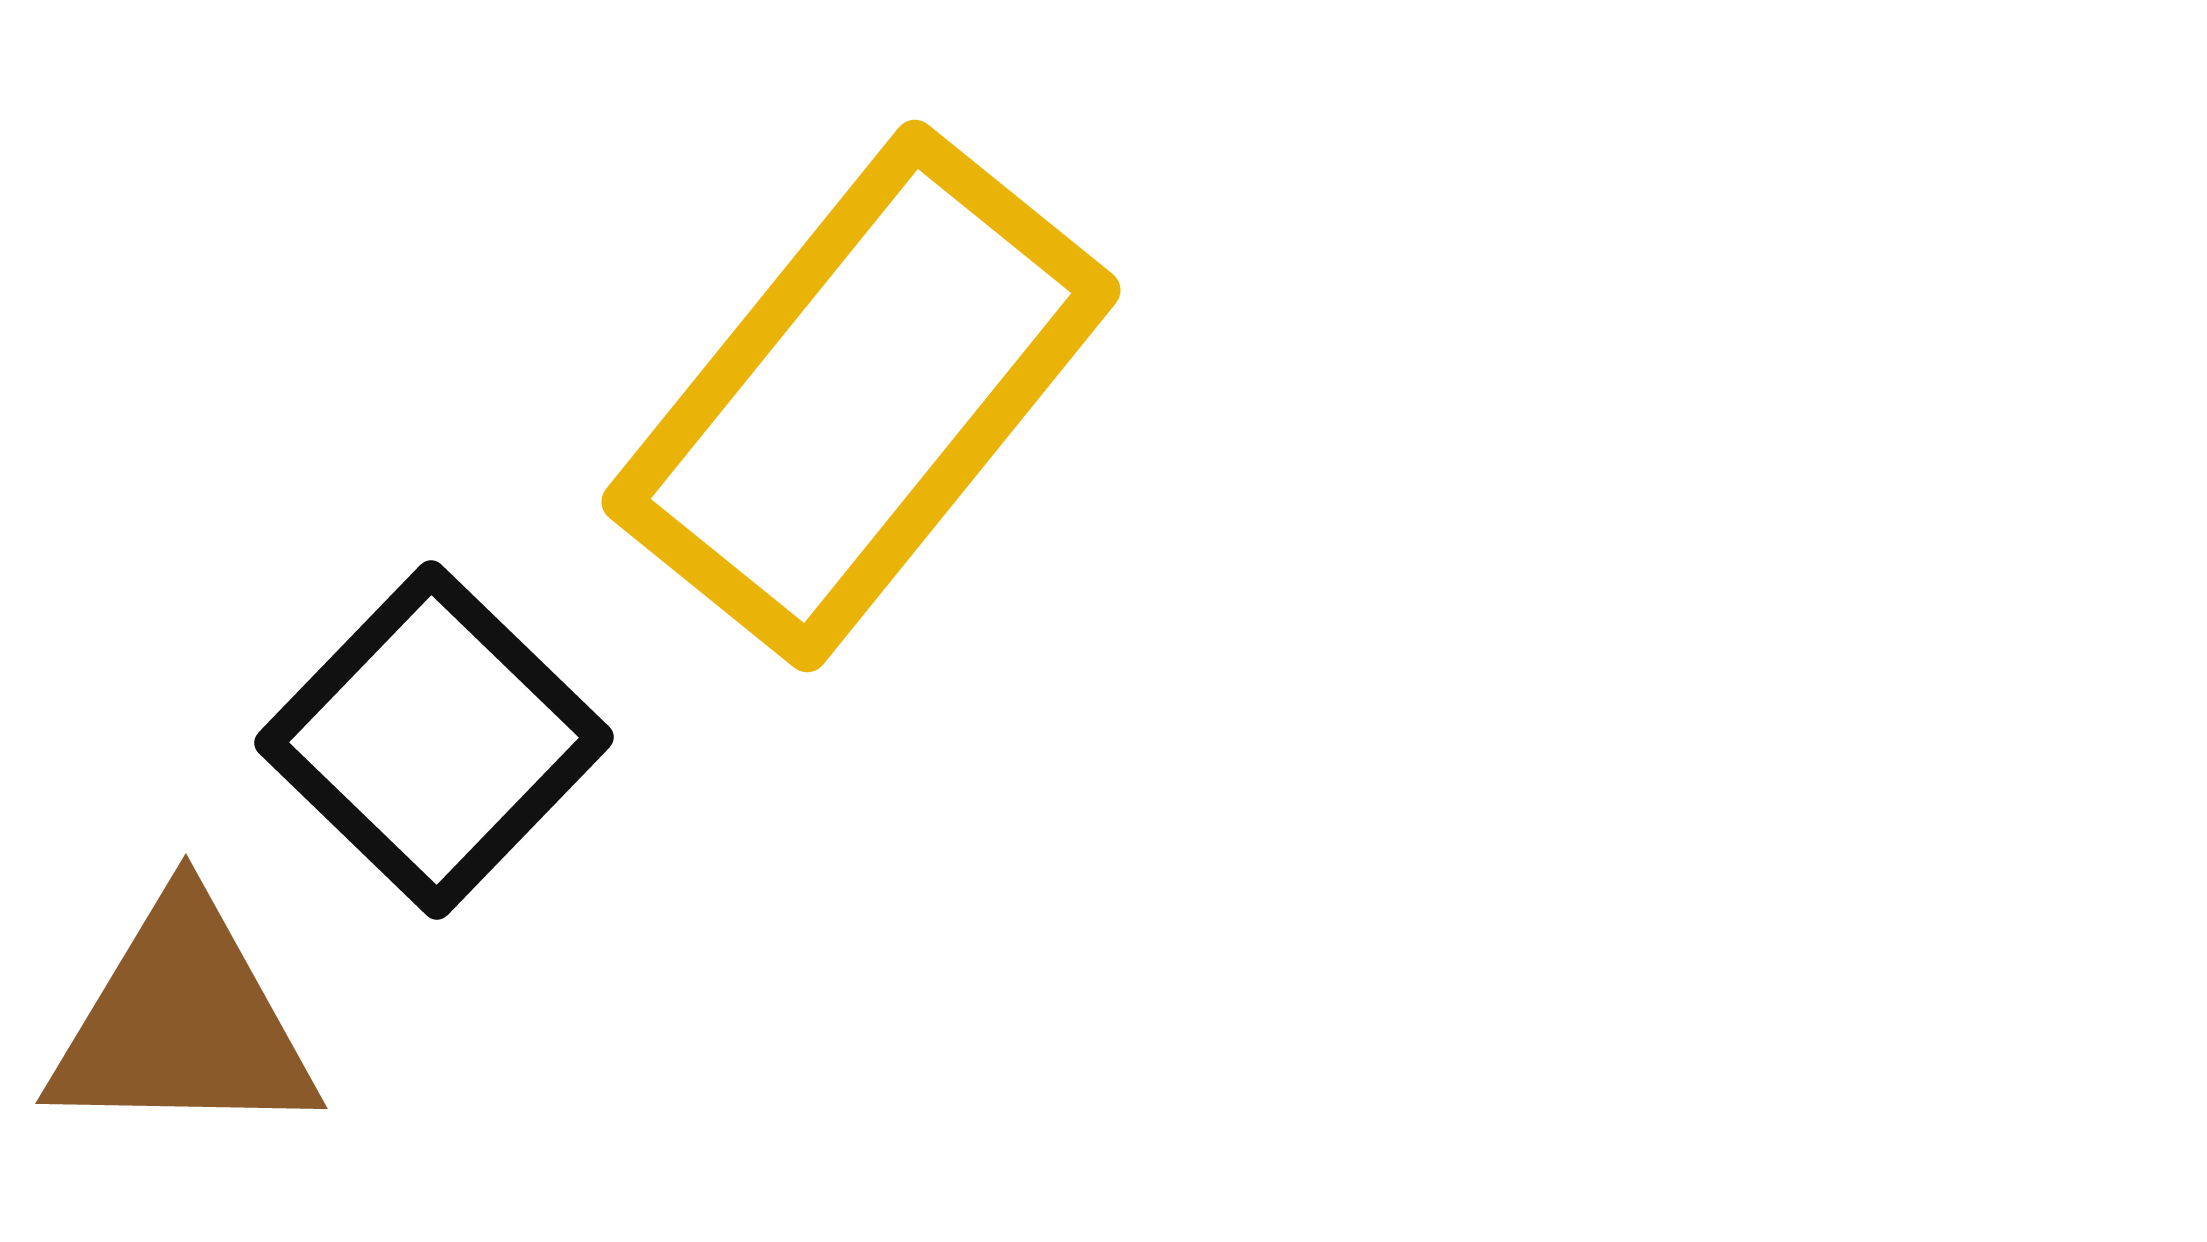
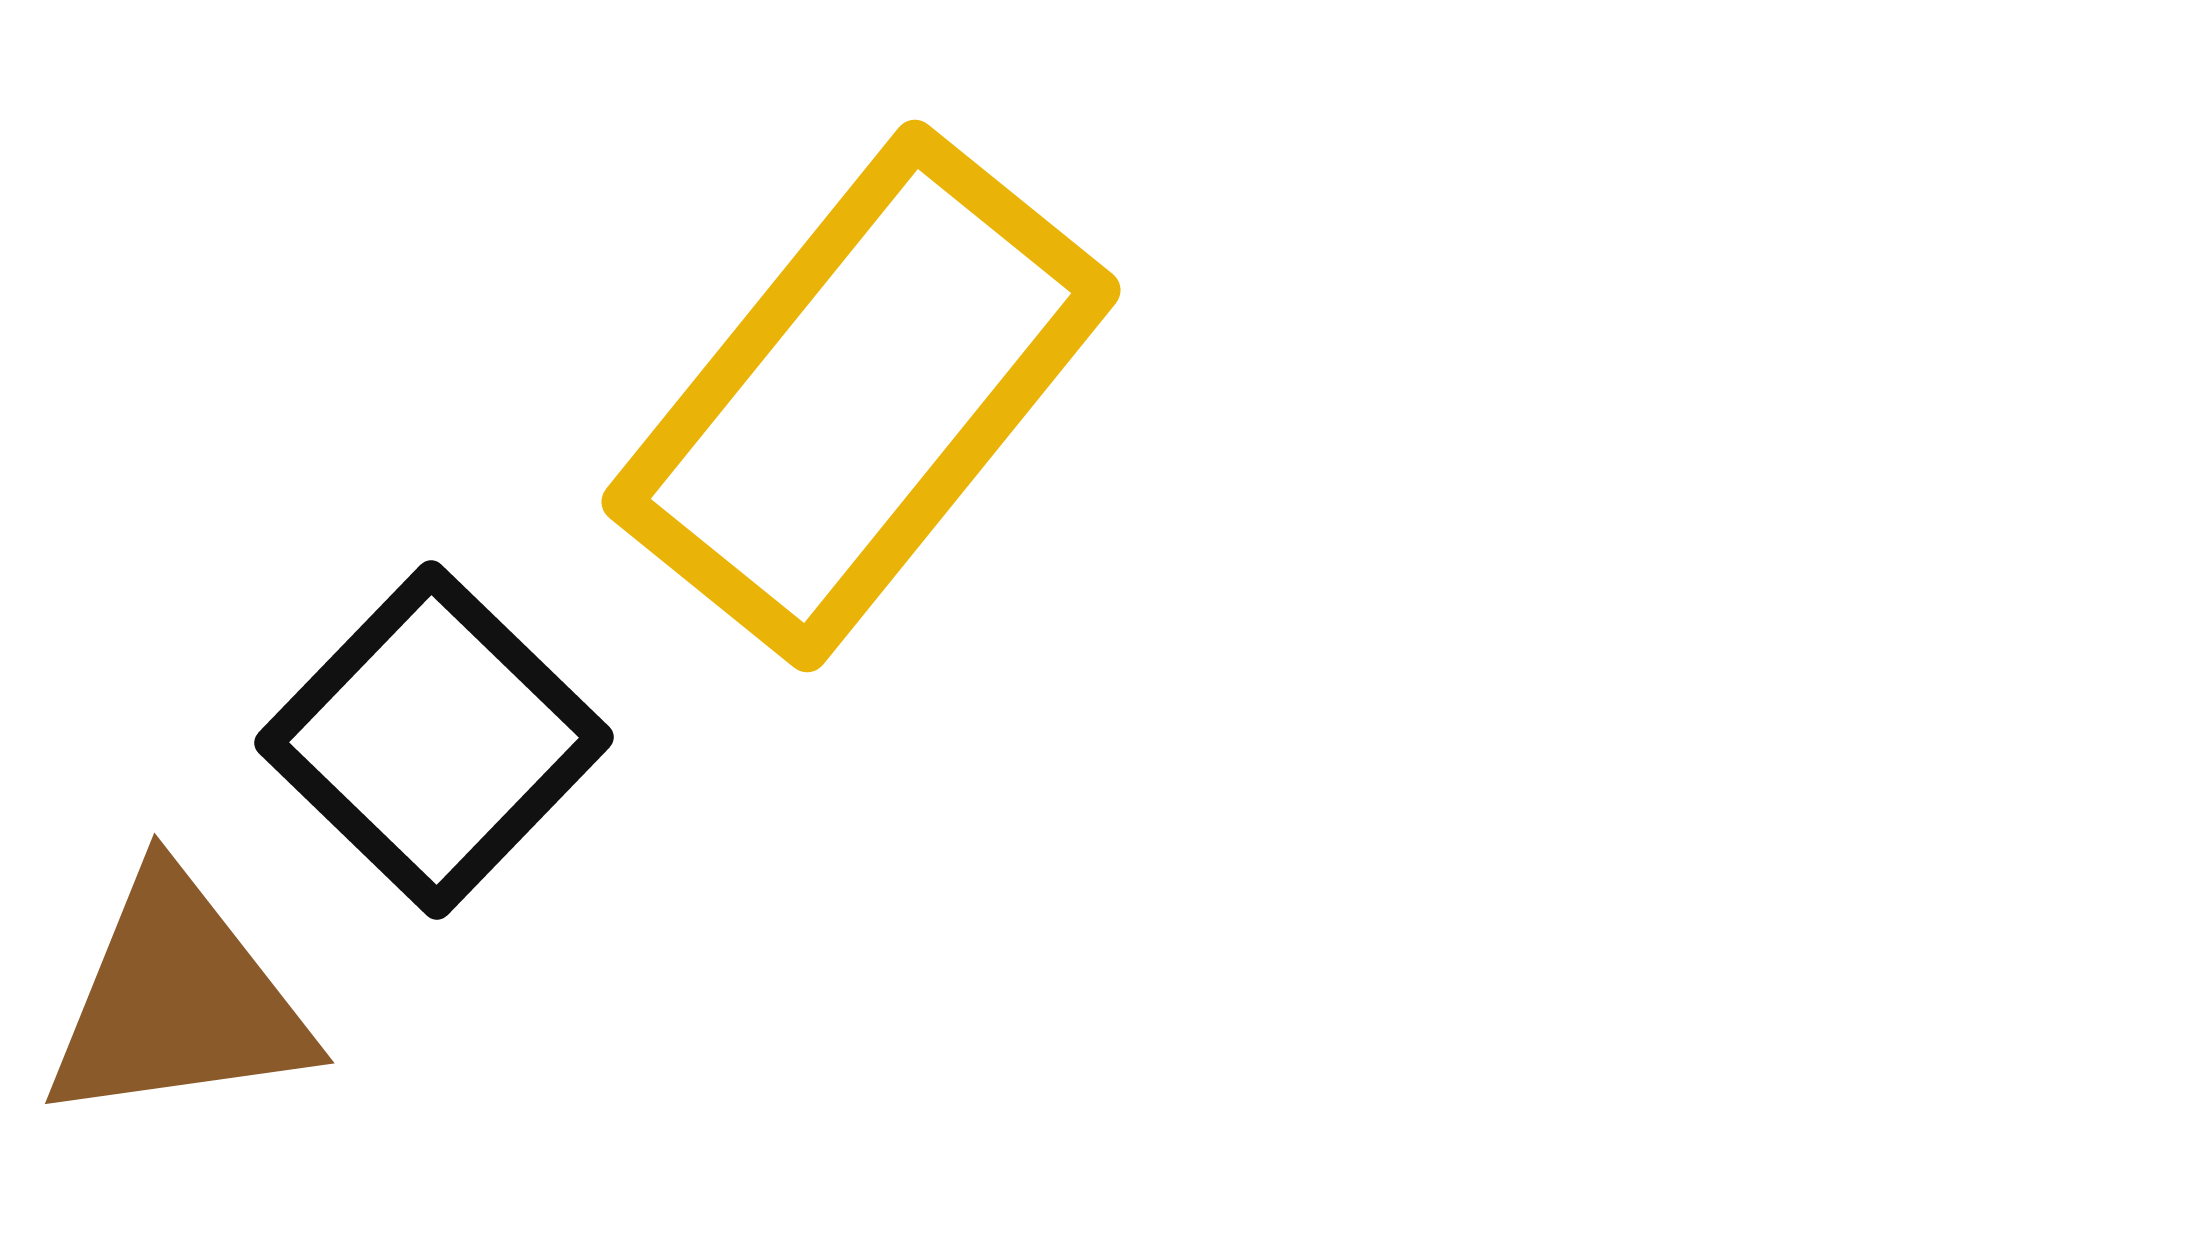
brown triangle: moved 5 px left, 22 px up; rotated 9 degrees counterclockwise
